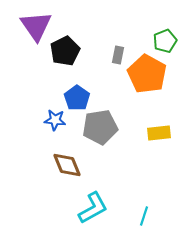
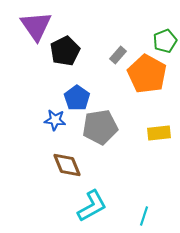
gray rectangle: rotated 30 degrees clockwise
cyan L-shape: moved 1 px left, 2 px up
